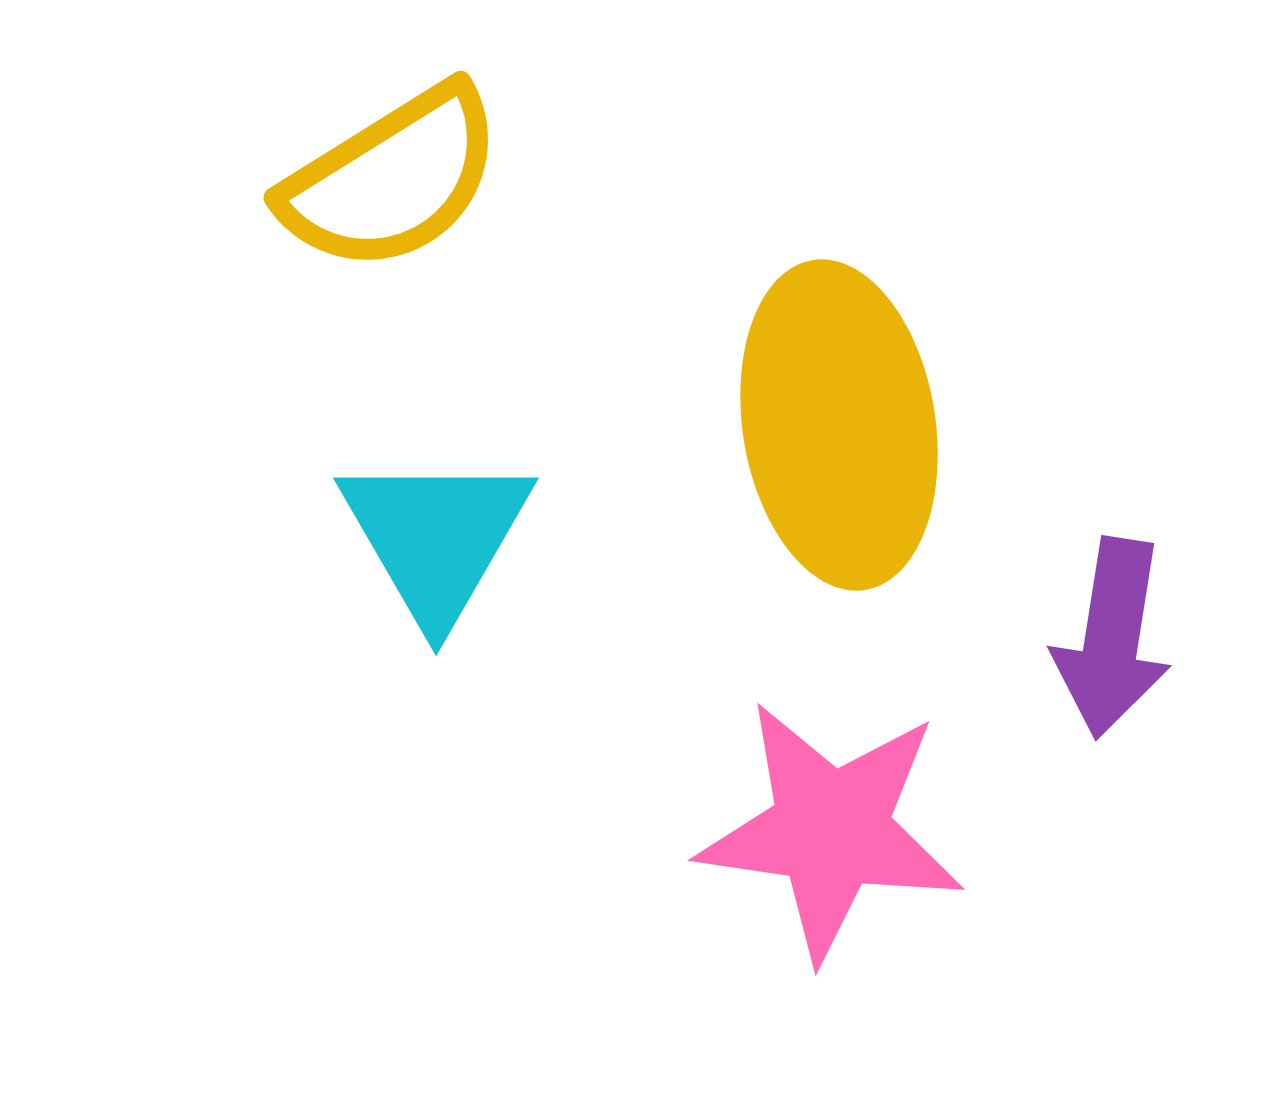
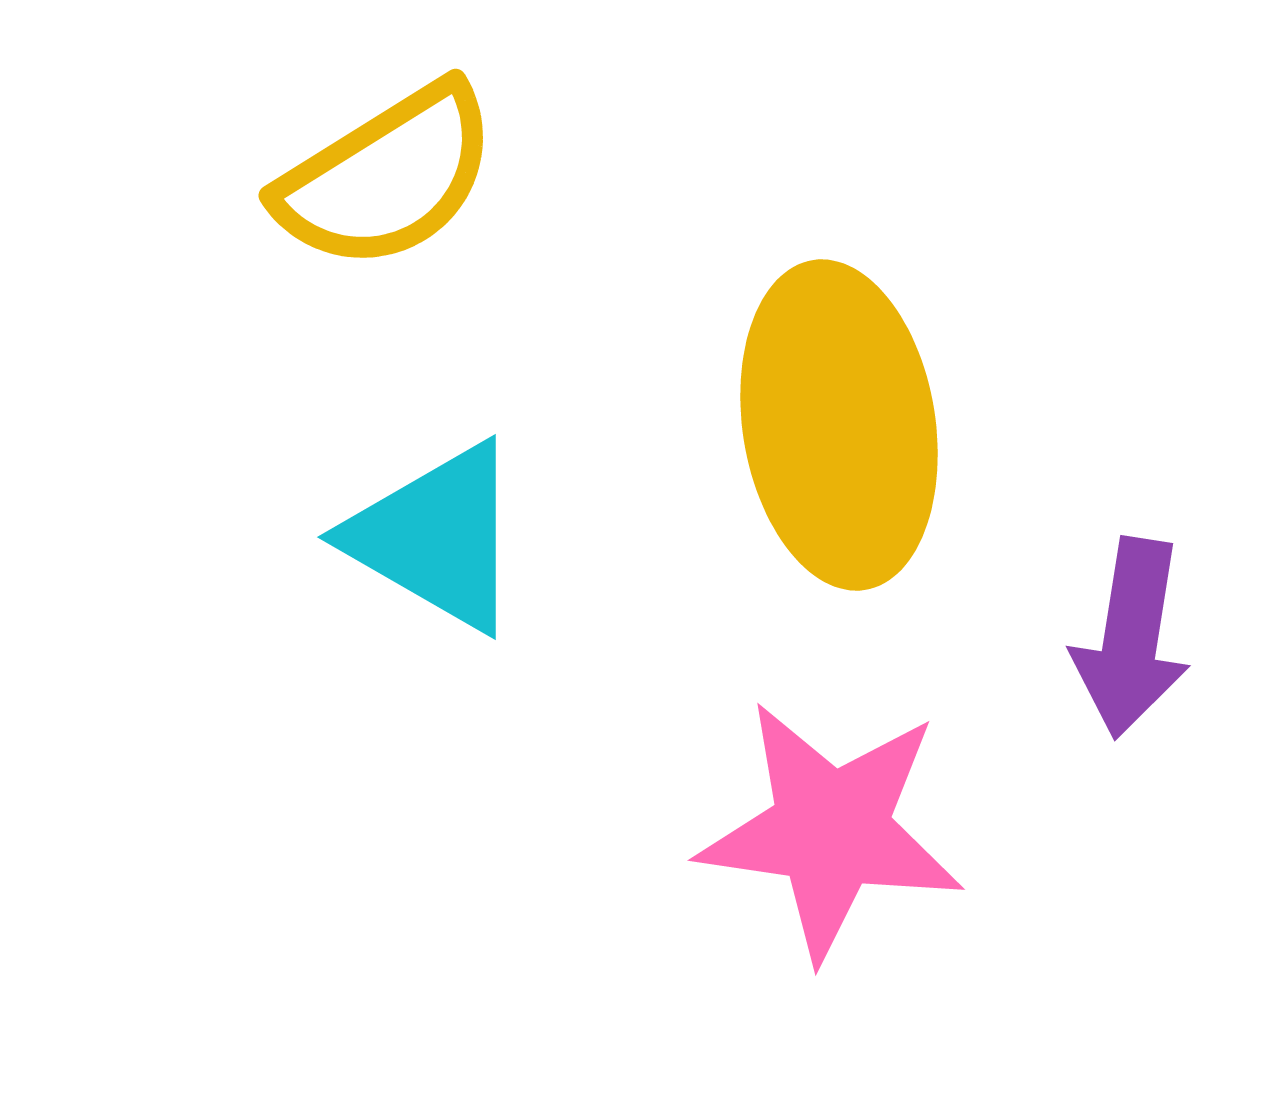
yellow semicircle: moved 5 px left, 2 px up
cyan triangle: rotated 30 degrees counterclockwise
purple arrow: moved 19 px right
